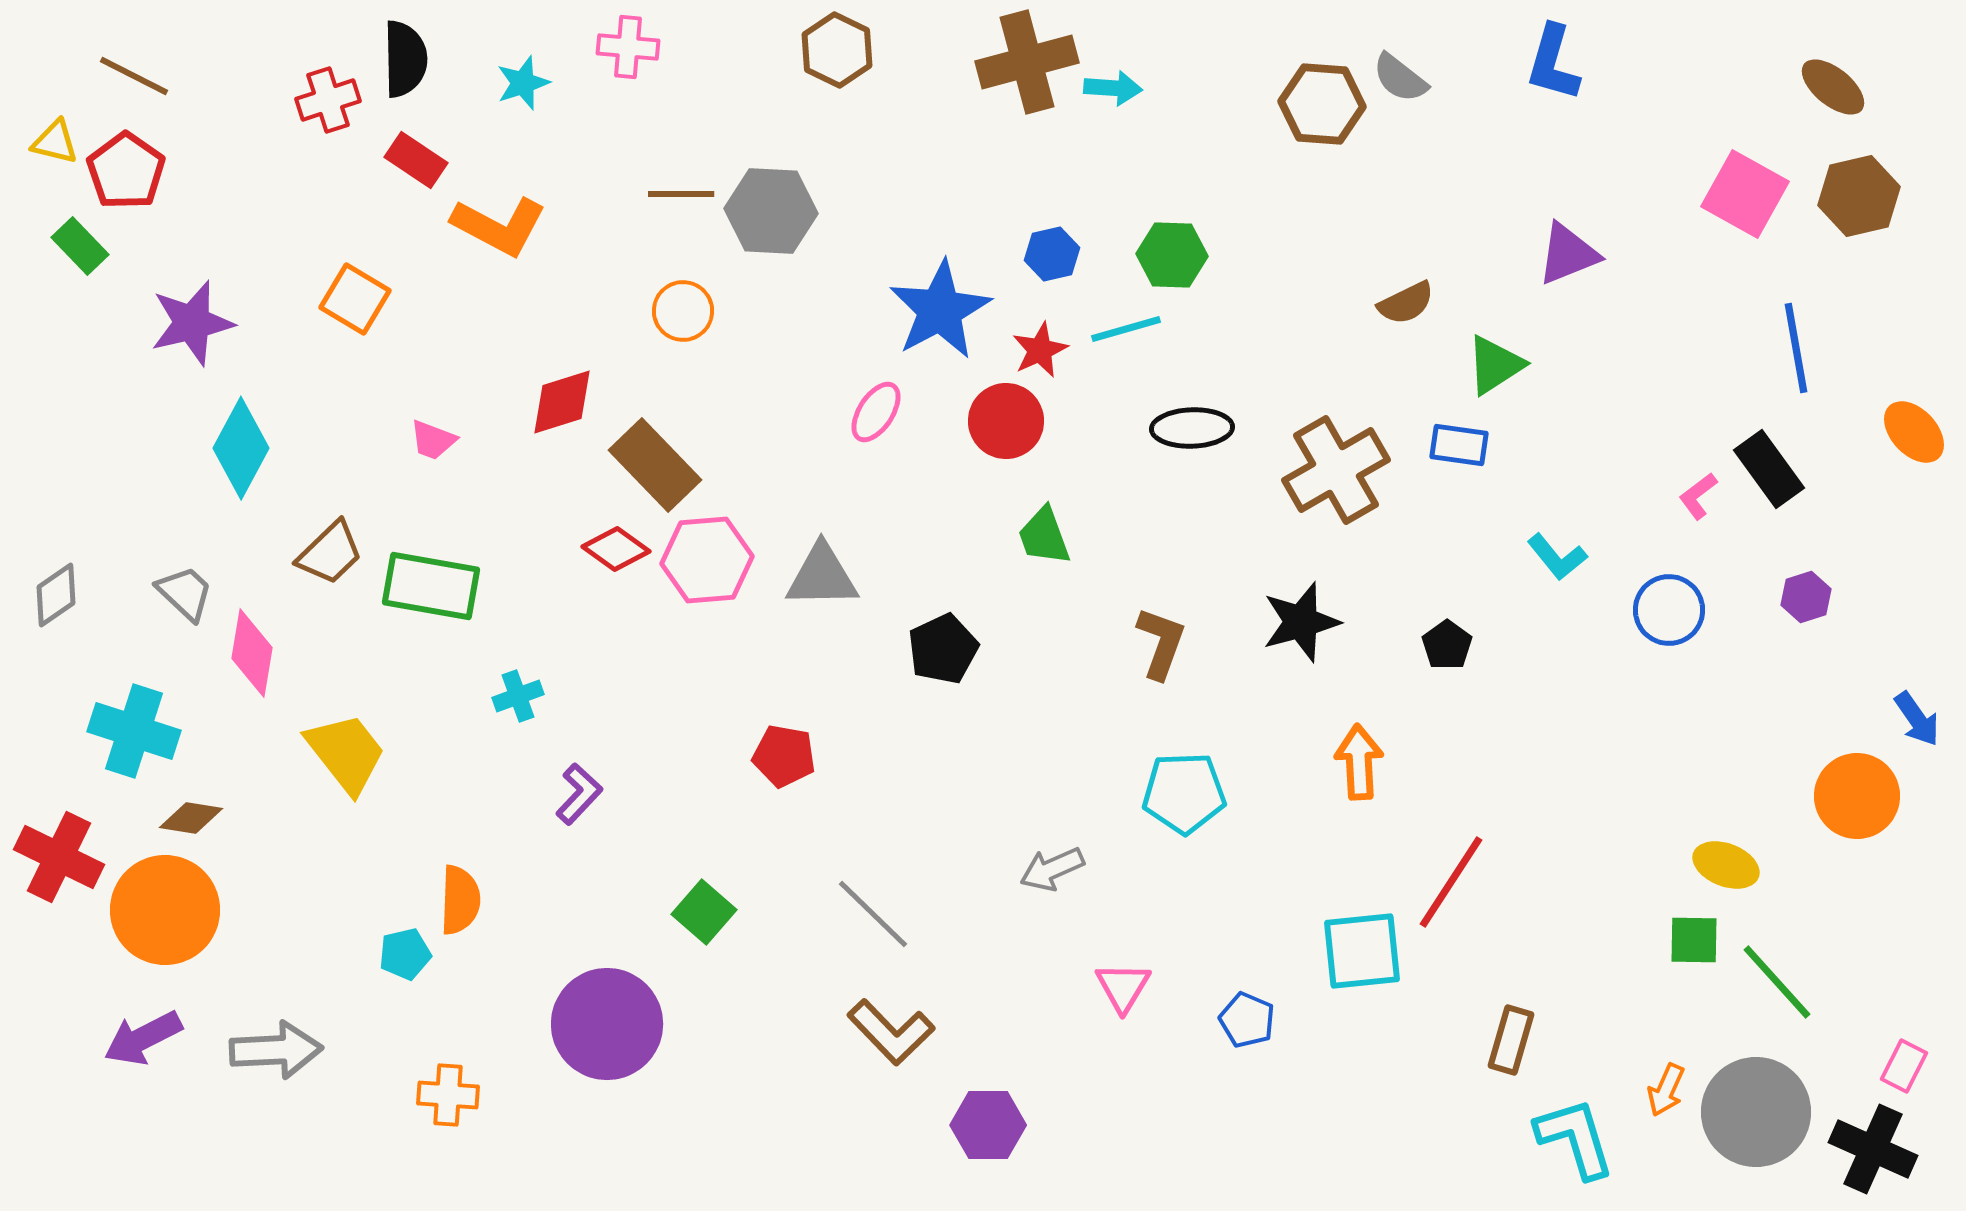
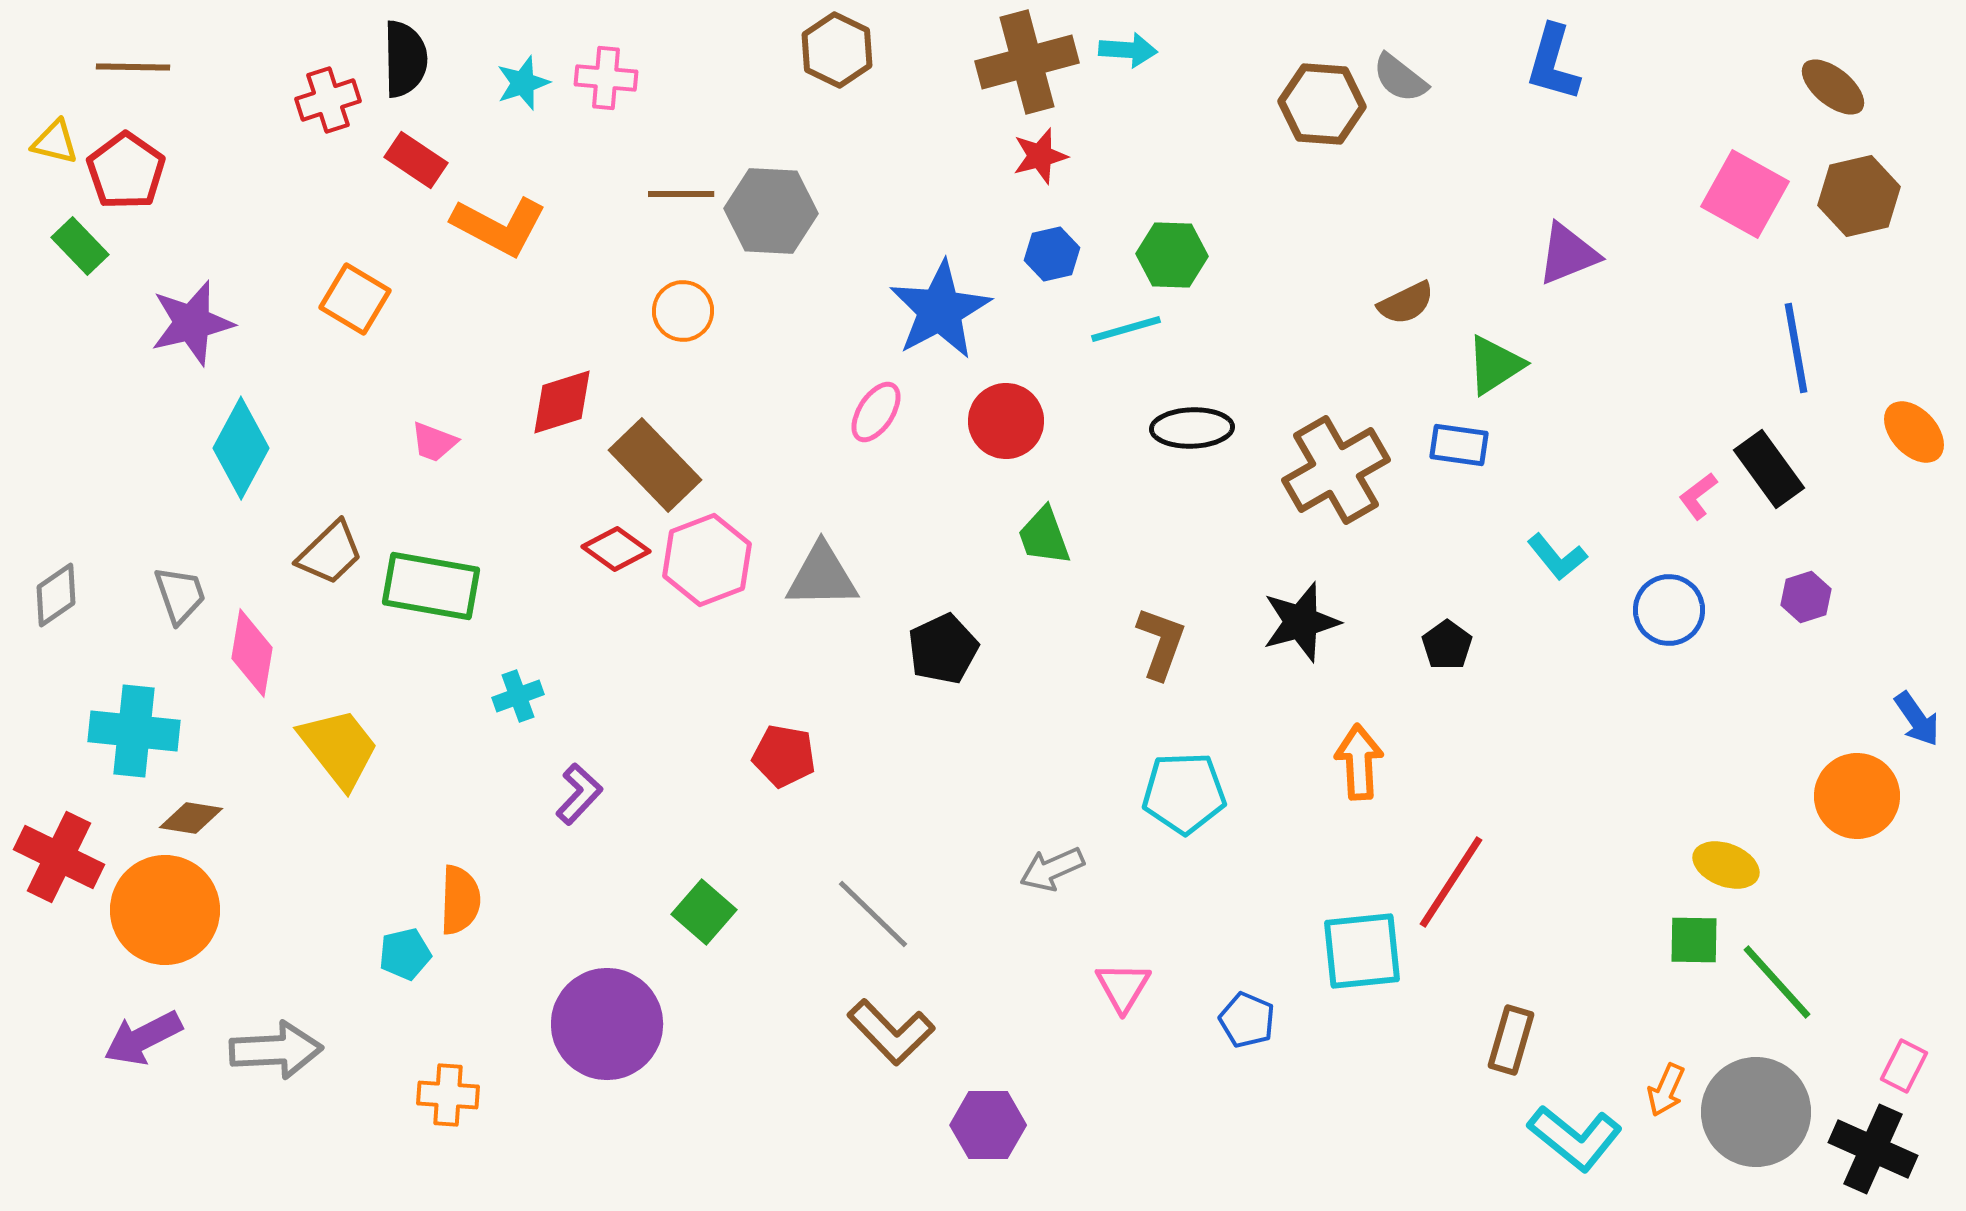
pink cross at (628, 47): moved 22 px left, 31 px down
brown line at (134, 76): moved 1 px left, 9 px up; rotated 26 degrees counterclockwise
cyan arrow at (1113, 88): moved 15 px right, 38 px up
red star at (1040, 350): moved 194 px up; rotated 10 degrees clockwise
pink trapezoid at (433, 440): moved 1 px right, 2 px down
pink hexagon at (707, 560): rotated 16 degrees counterclockwise
gray trapezoid at (185, 593): moved 5 px left, 2 px down; rotated 28 degrees clockwise
cyan cross at (134, 731): rotated 12 degrees counterclockwise
yellow trapezoid at (346, 753): moved 7 px left, 5 px up
cyan L-shape at (1575, 1138): rotated 146 degrees clockwise
